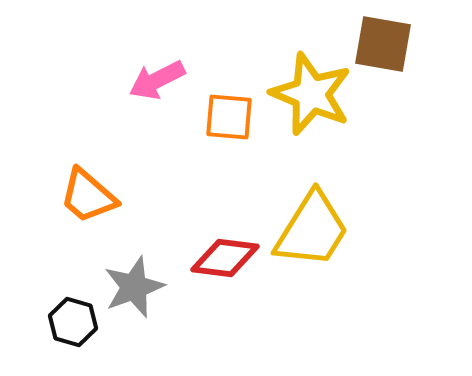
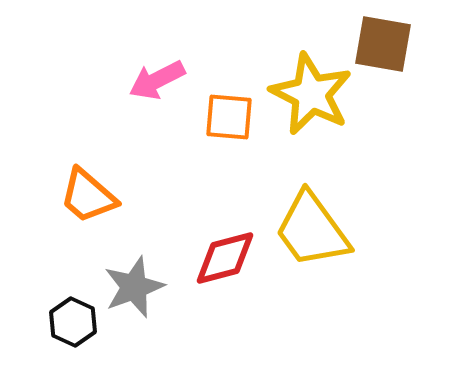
yellow star: rotated 4 degrees clockwise
yellow trapezoid: rotated 112 degrees clockwise
red diamond: rotated 22 degrees counterclockwise
black hexagon: rotated 9 degrees clockwise
